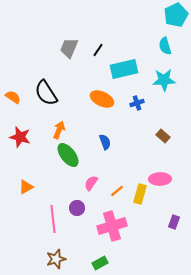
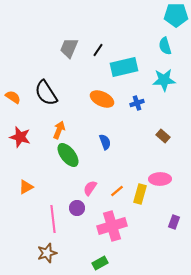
cyan pentagon: rotated 25 degrees clockwise
cyan rectangle: moved 2 px up
pink semicircle: moved 1 px left, 5 px down
brown star: moved 9 px left, 6 px up
